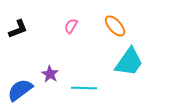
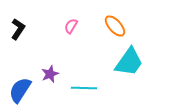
black L-shape: rotated 35 degrees counterclockwise
purple star: rotated 18 degrees clockwise
blue semicircle: rotated 20 degrees counterclockwise
